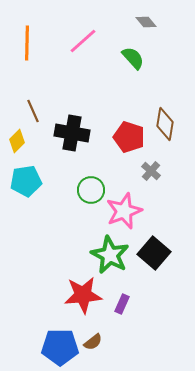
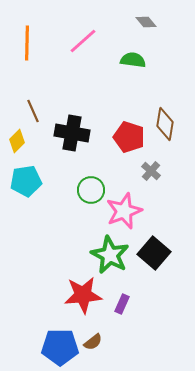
green semicircle: moved 2 px down; rotated 40 degrees counterclockwise
